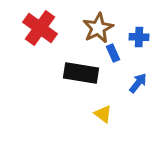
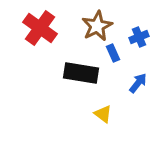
brown star: moved 1 px left, 2 px up
blue cross: rotated 24 degrees counterclockwise
